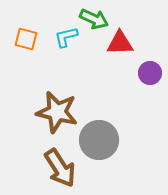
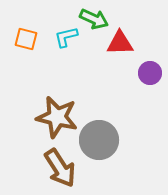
brown star: moved 5 px down
